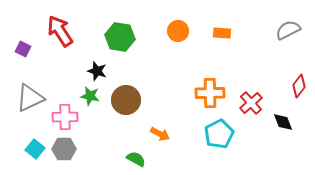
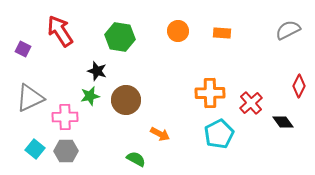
red diamond: rotated 10 degrees counterclockwise
green star: rotated 24 degrees counterclockwise
black diamond: rotated 15 degrees counterclockwise
gray hexagon: moved 2 px right, 2 px down
